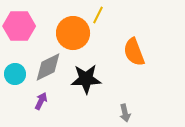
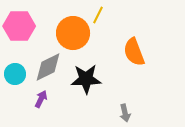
purple arrow: moved 2 px up
